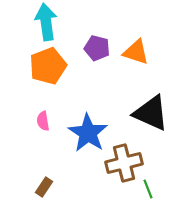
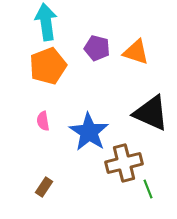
blue star: moved 1 px right, 1 px up
